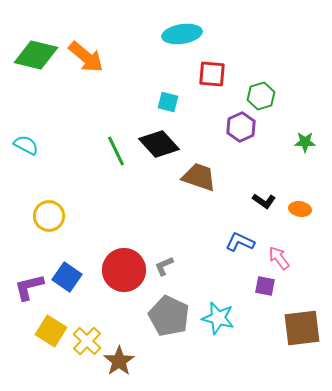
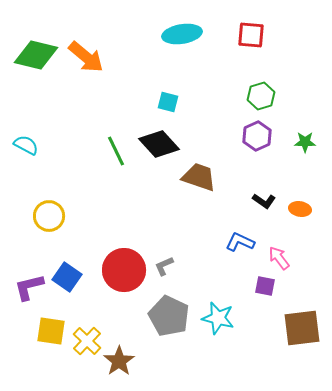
red square: moved 39 px right, 39 px up
purple hexagon: moved 16 px right, 9 px down
yellow square: rotated 24 degrees counterclockwise
